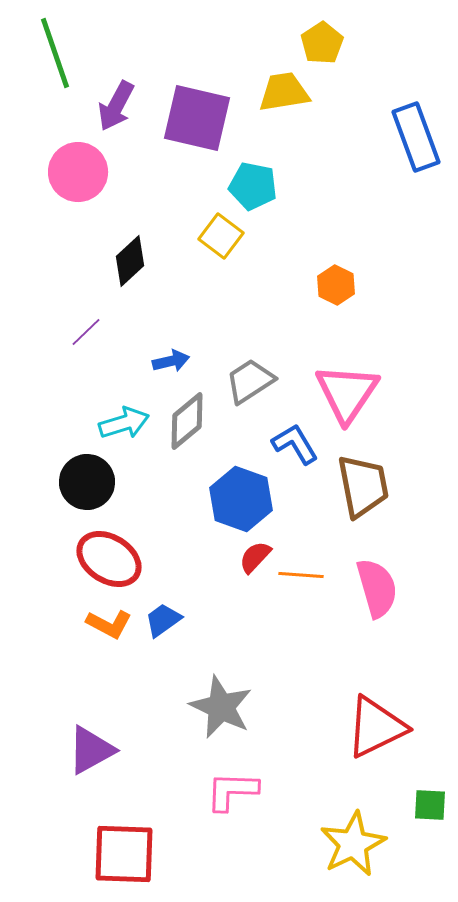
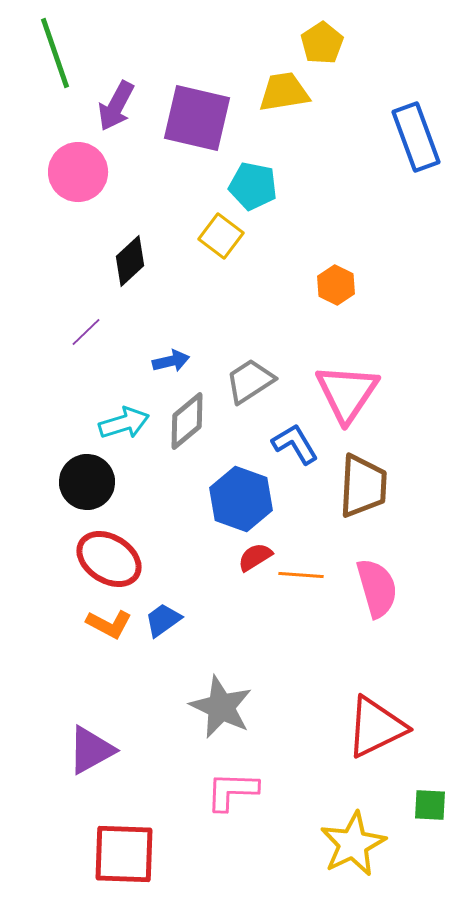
brown trapezoid: rotated 14 degrees clockwise
red semicircle: rotated 15 degrees clockwise
